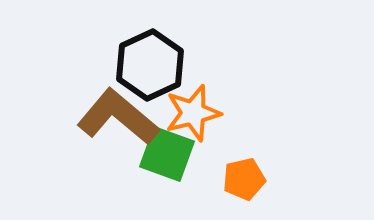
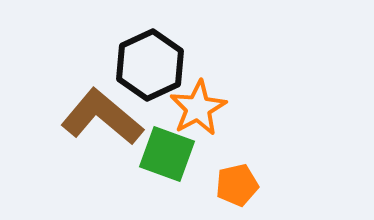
orange star: moved 5 px right, 5 px up; rotated 14 degrees counterclockwise
brown L-shape: moved 16 px left
orange pentagon: moved 7 px left, 6 px down
